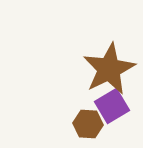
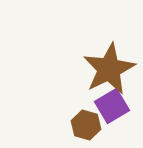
brown hexagon: moved 2 px left, 1 px down; rotated 12 degrees clockwise
